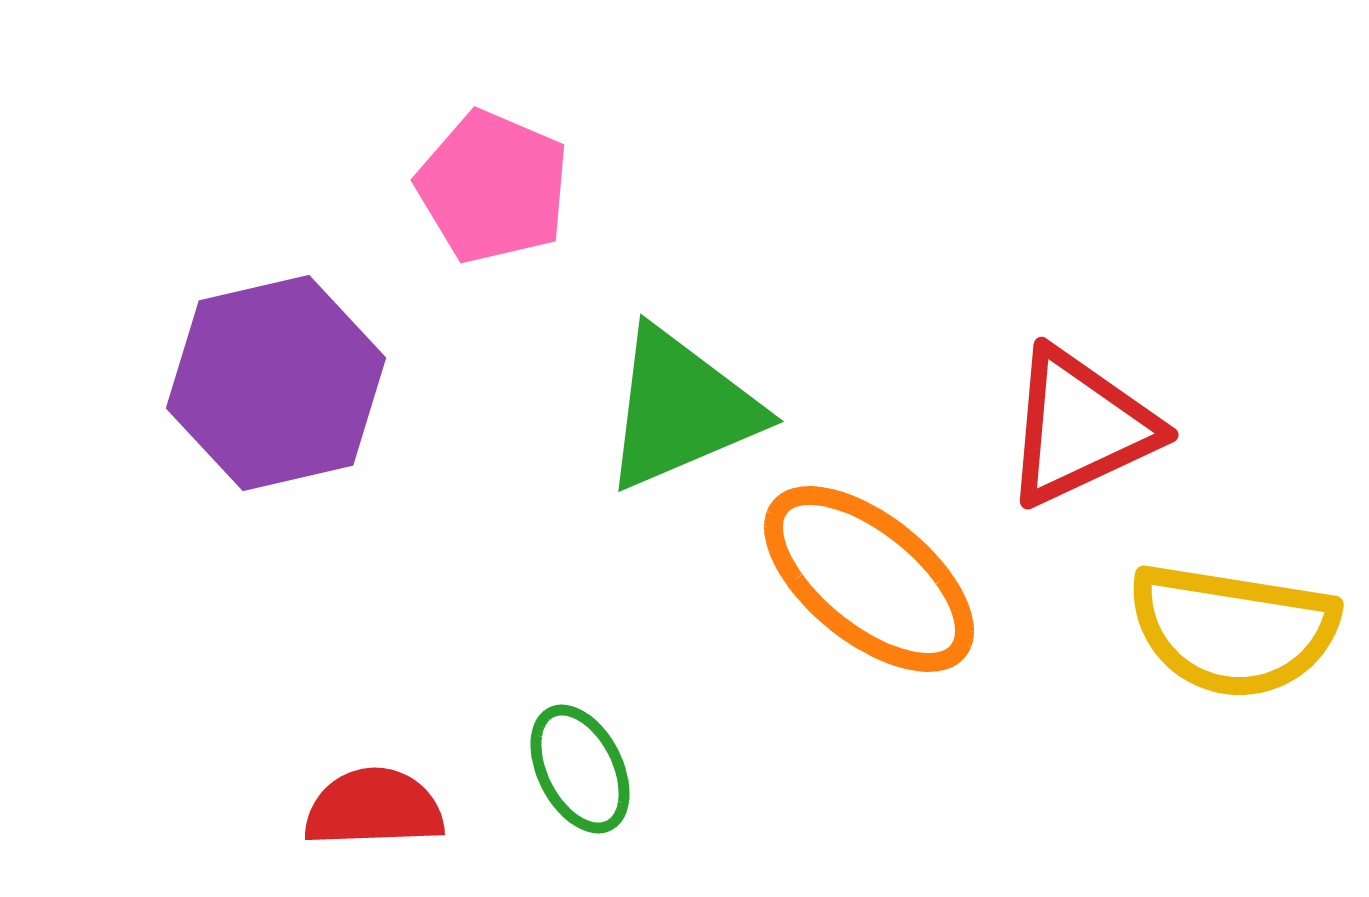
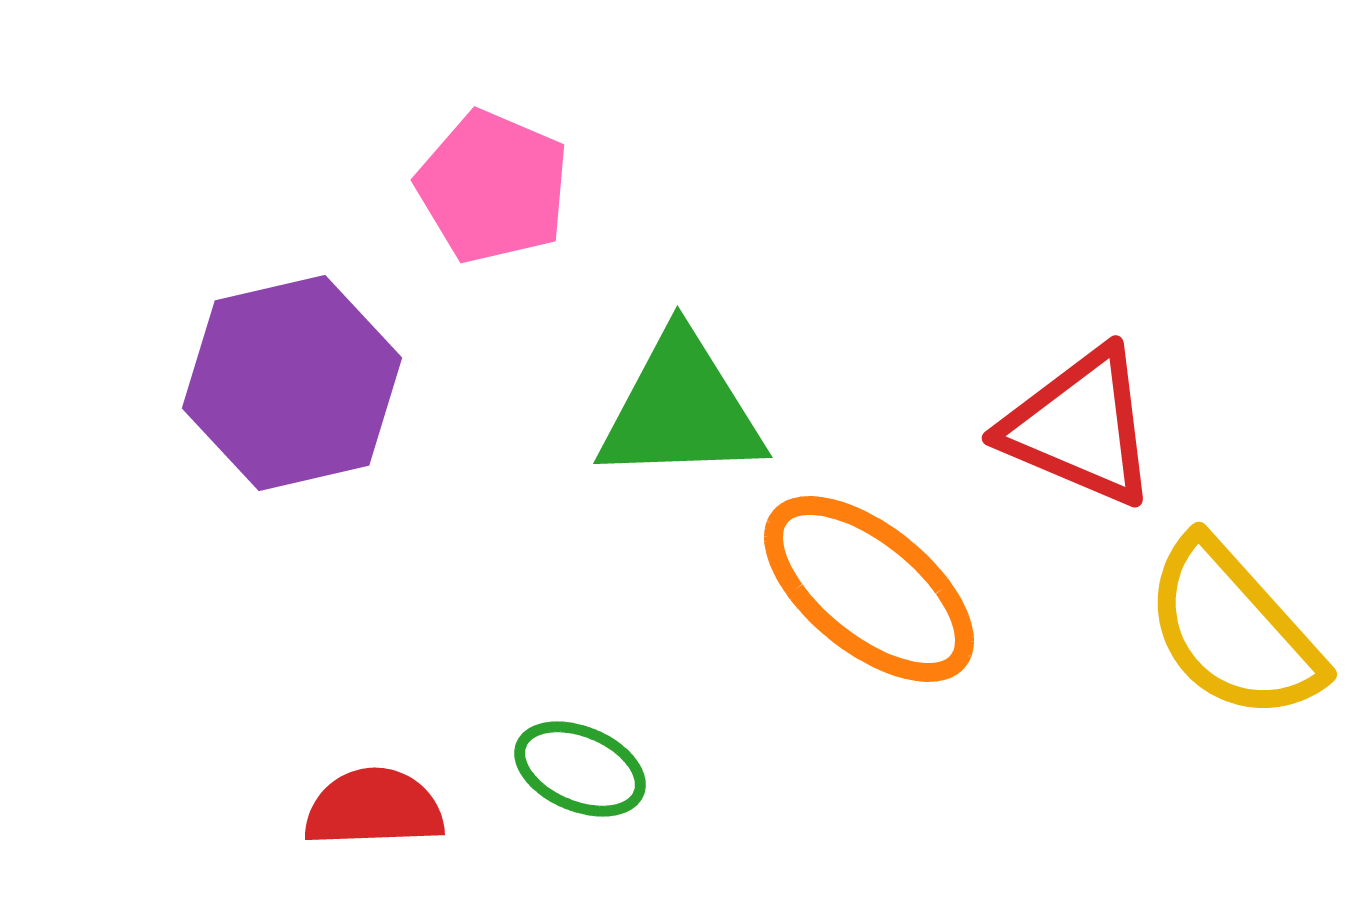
purple hexagon: moved 16 px right
green triangle: rotated 21 degrees clockwise
red triangle: rotated 48 degrees clockwise
orange ellipse: moved 10 px down
yellow semicircle: rotated 39 degrees clockwise
green ellipse: rotated 40 degrees counterclockwise
